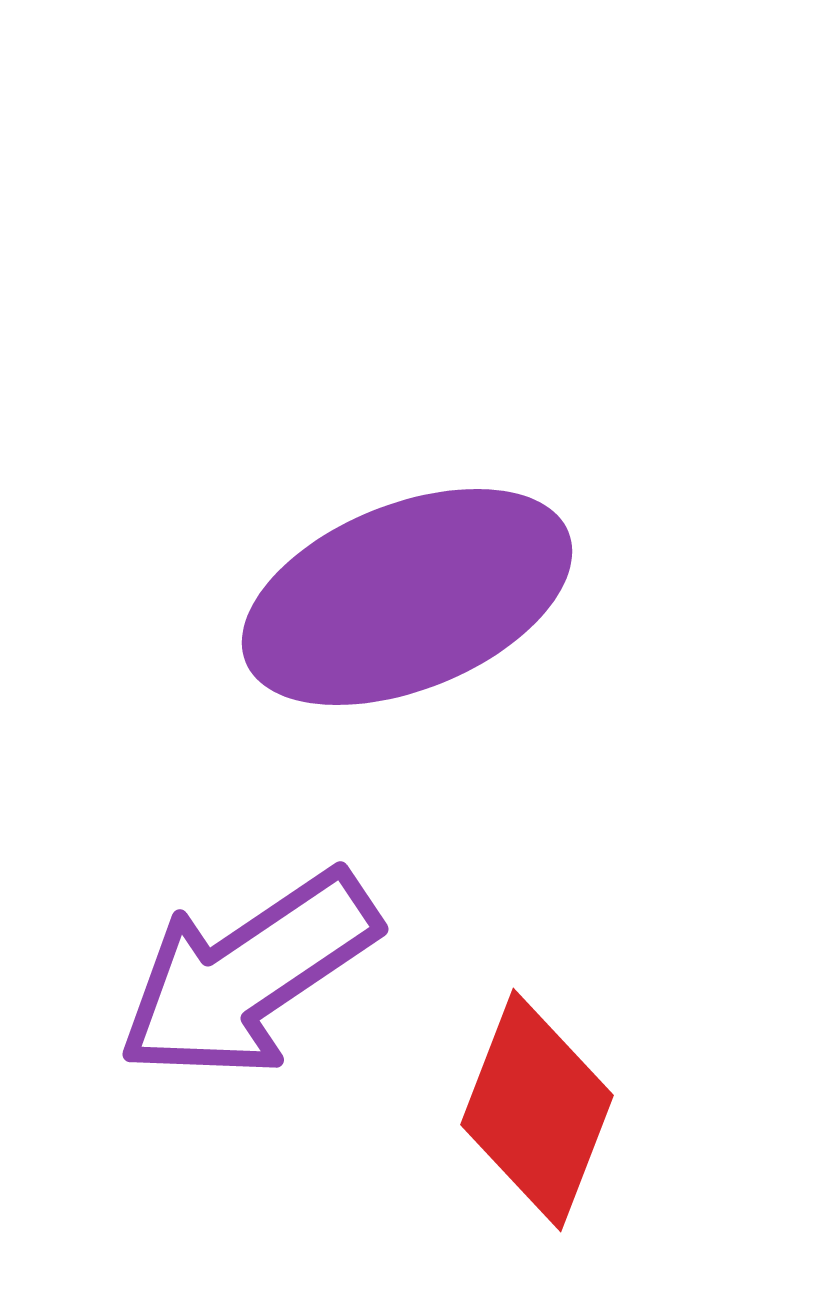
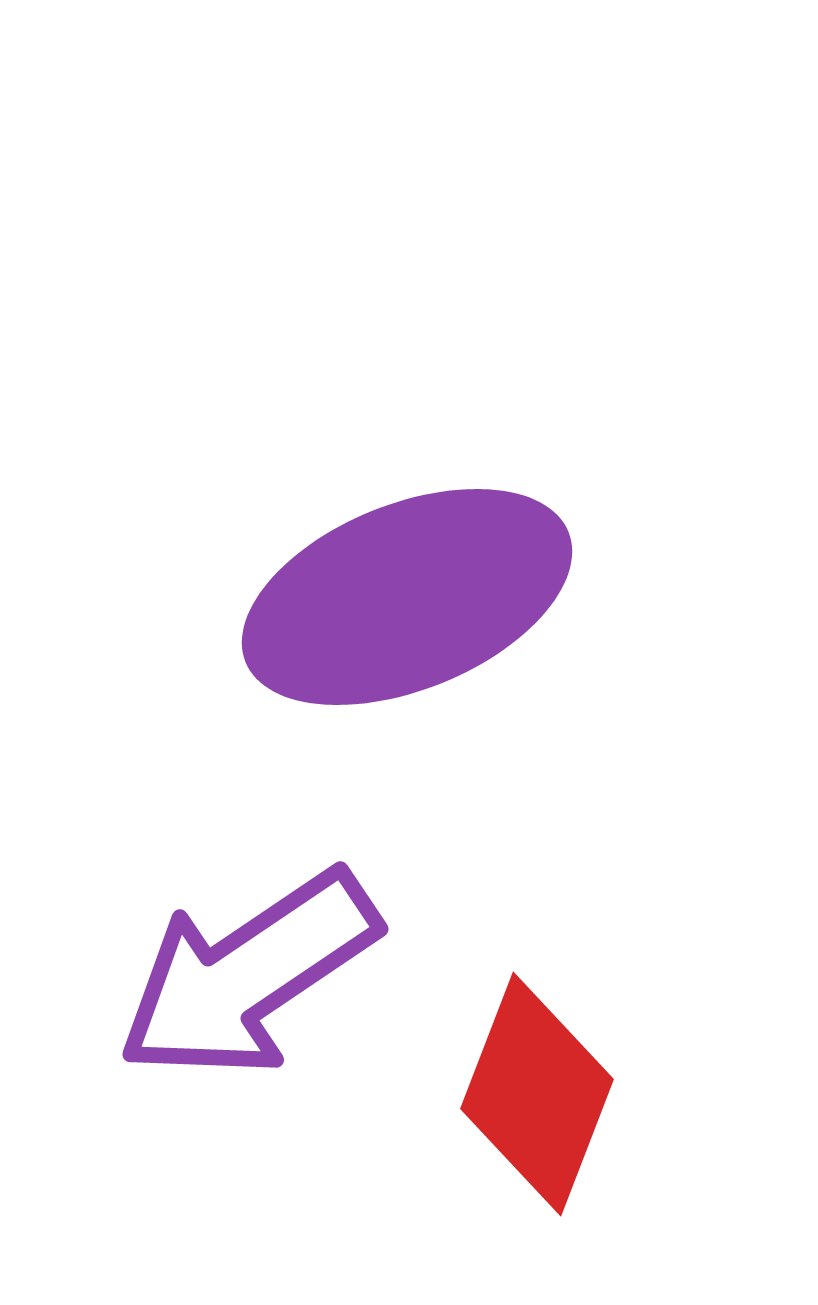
red diamond: moved 16 px up
